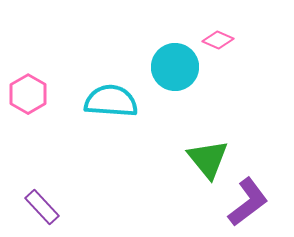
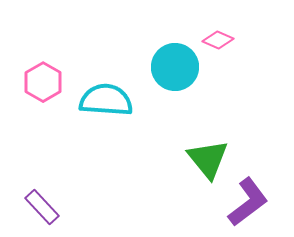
pink hexagon: moved 15 px right, 12 px up
cyan semicircle: moved 5 px left, 1 px up
